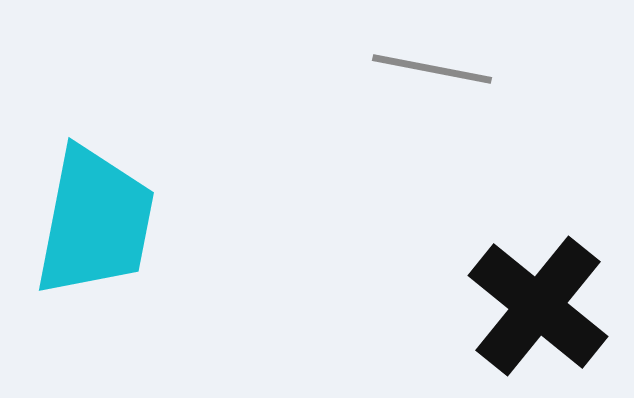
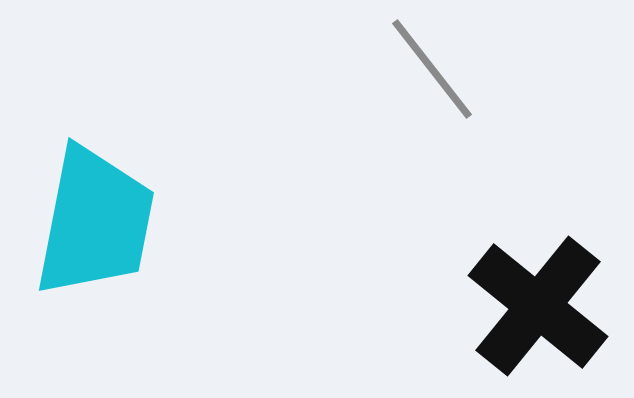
gray line: rotated 41 degrees clockwise
